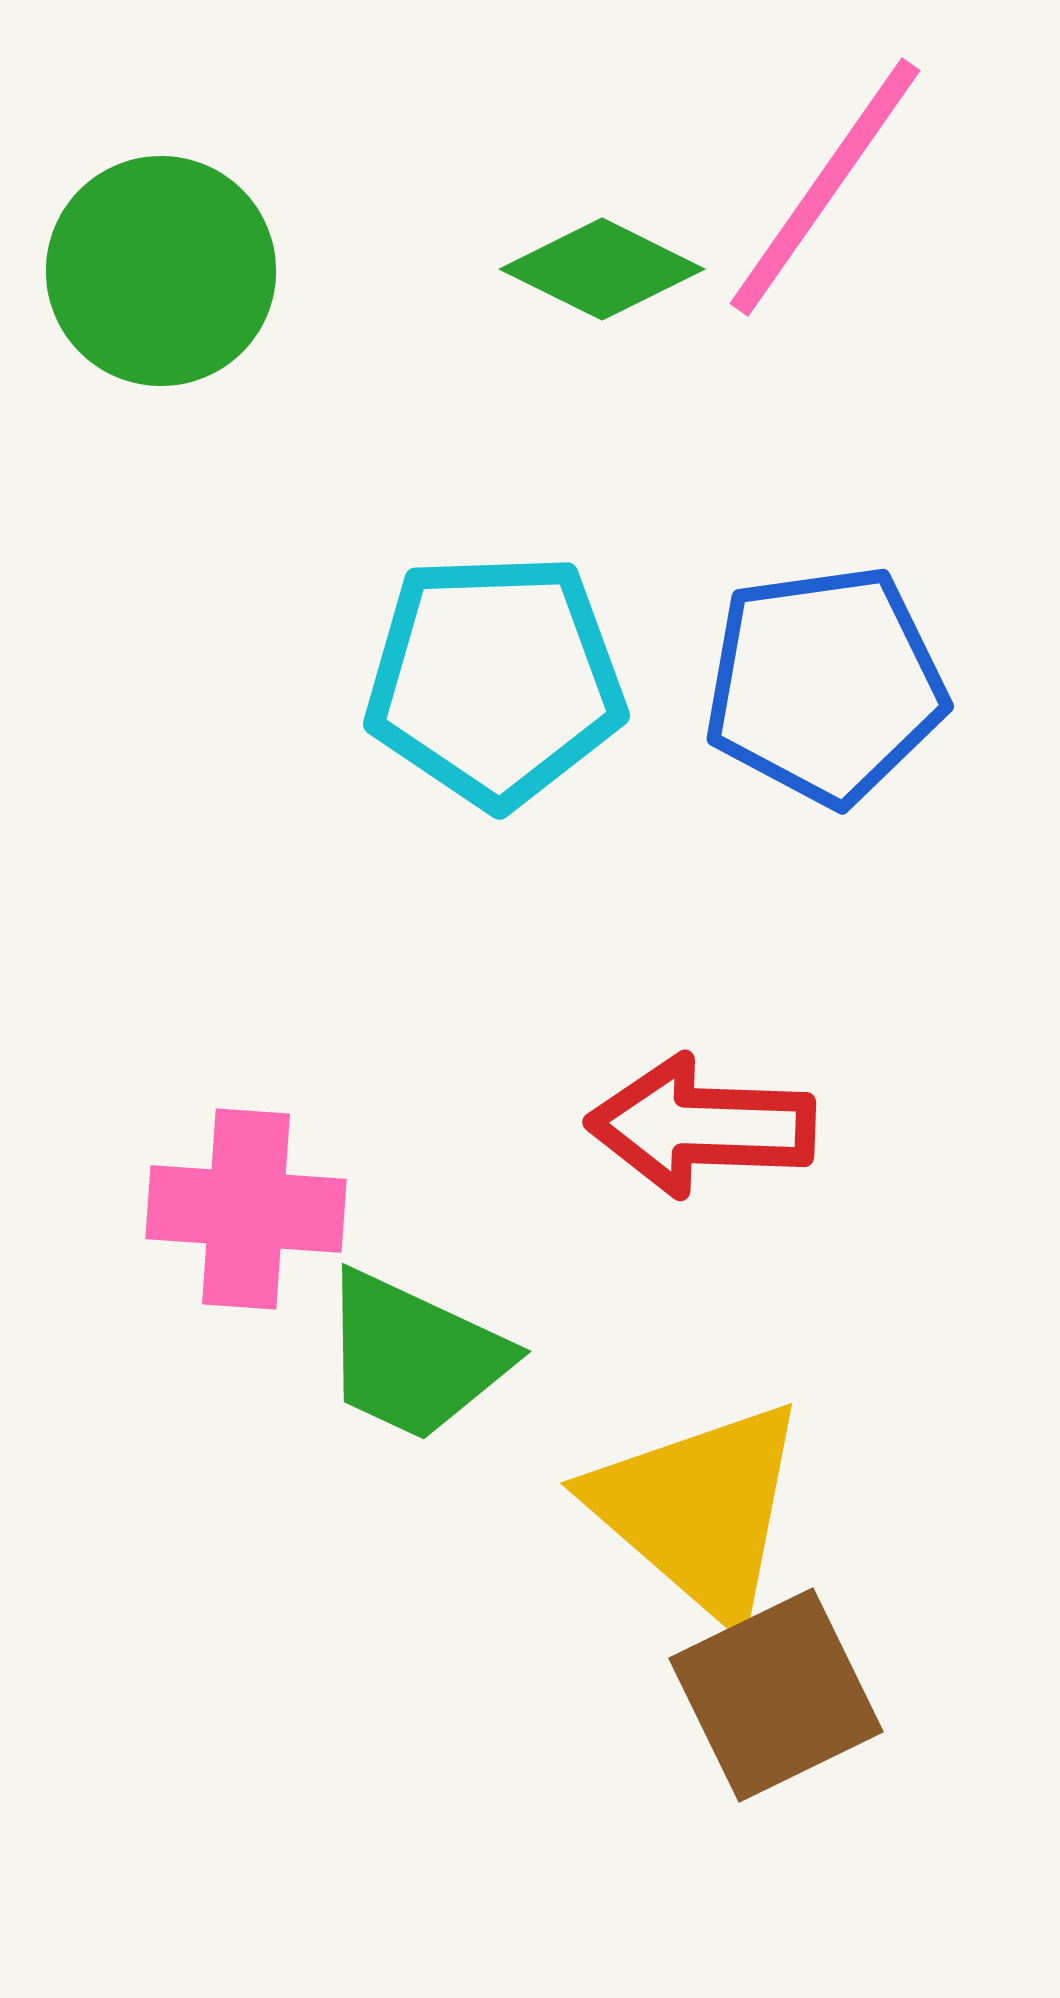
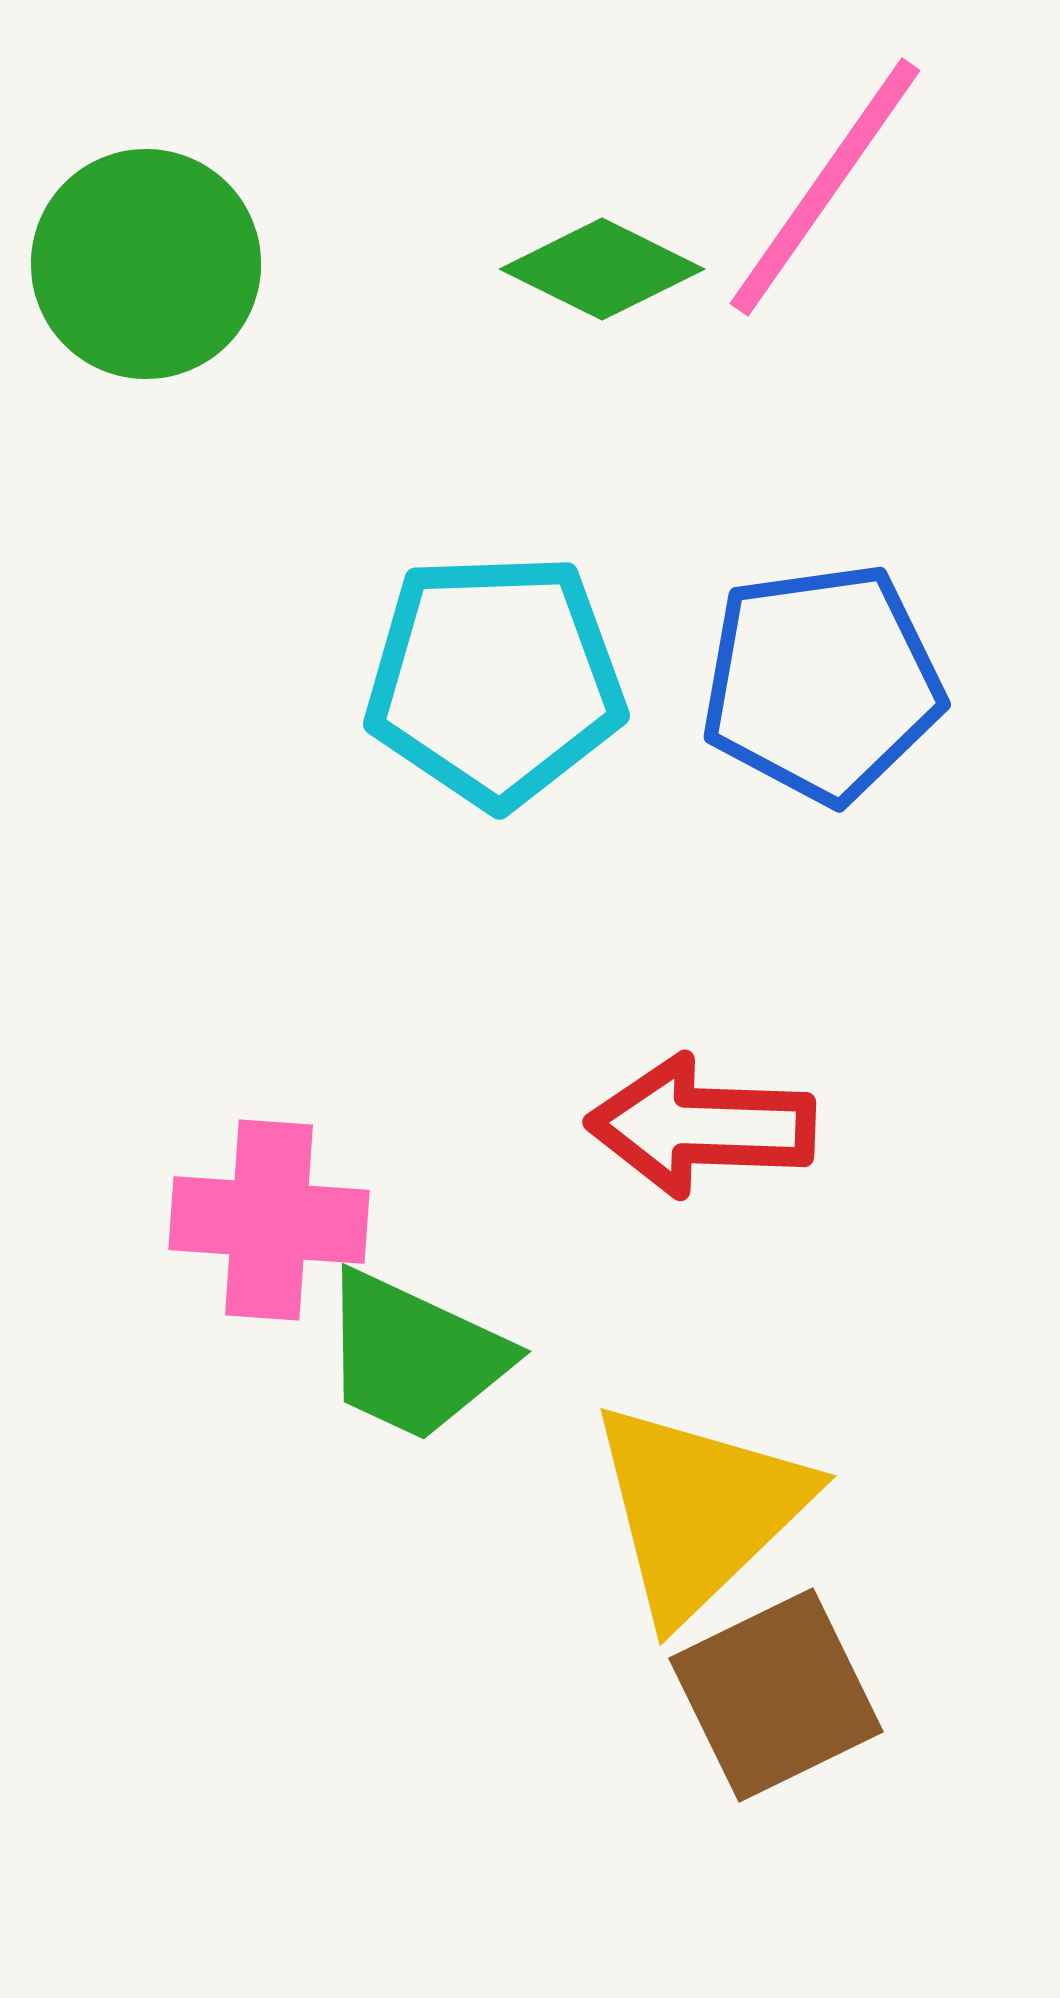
green circle: moved 15 px left, 7 px up
blue pentagon: moved 3 px left, 2 px up
pink cross: moved 23 px right, 11 px down
yellow triangle: rotated 35 degrees clockwise
